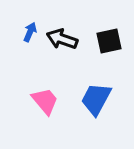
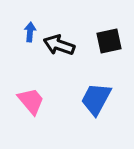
blue arrow: rotated 18 degrees counterclockwise
black arrow: moved 3 px left, 6 px down
pink trapezoid: moved 14 px left
